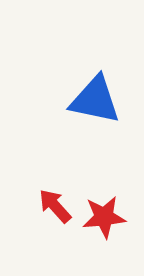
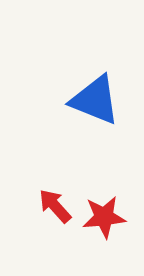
blue triangle: rotated 10 degrees clockwise
